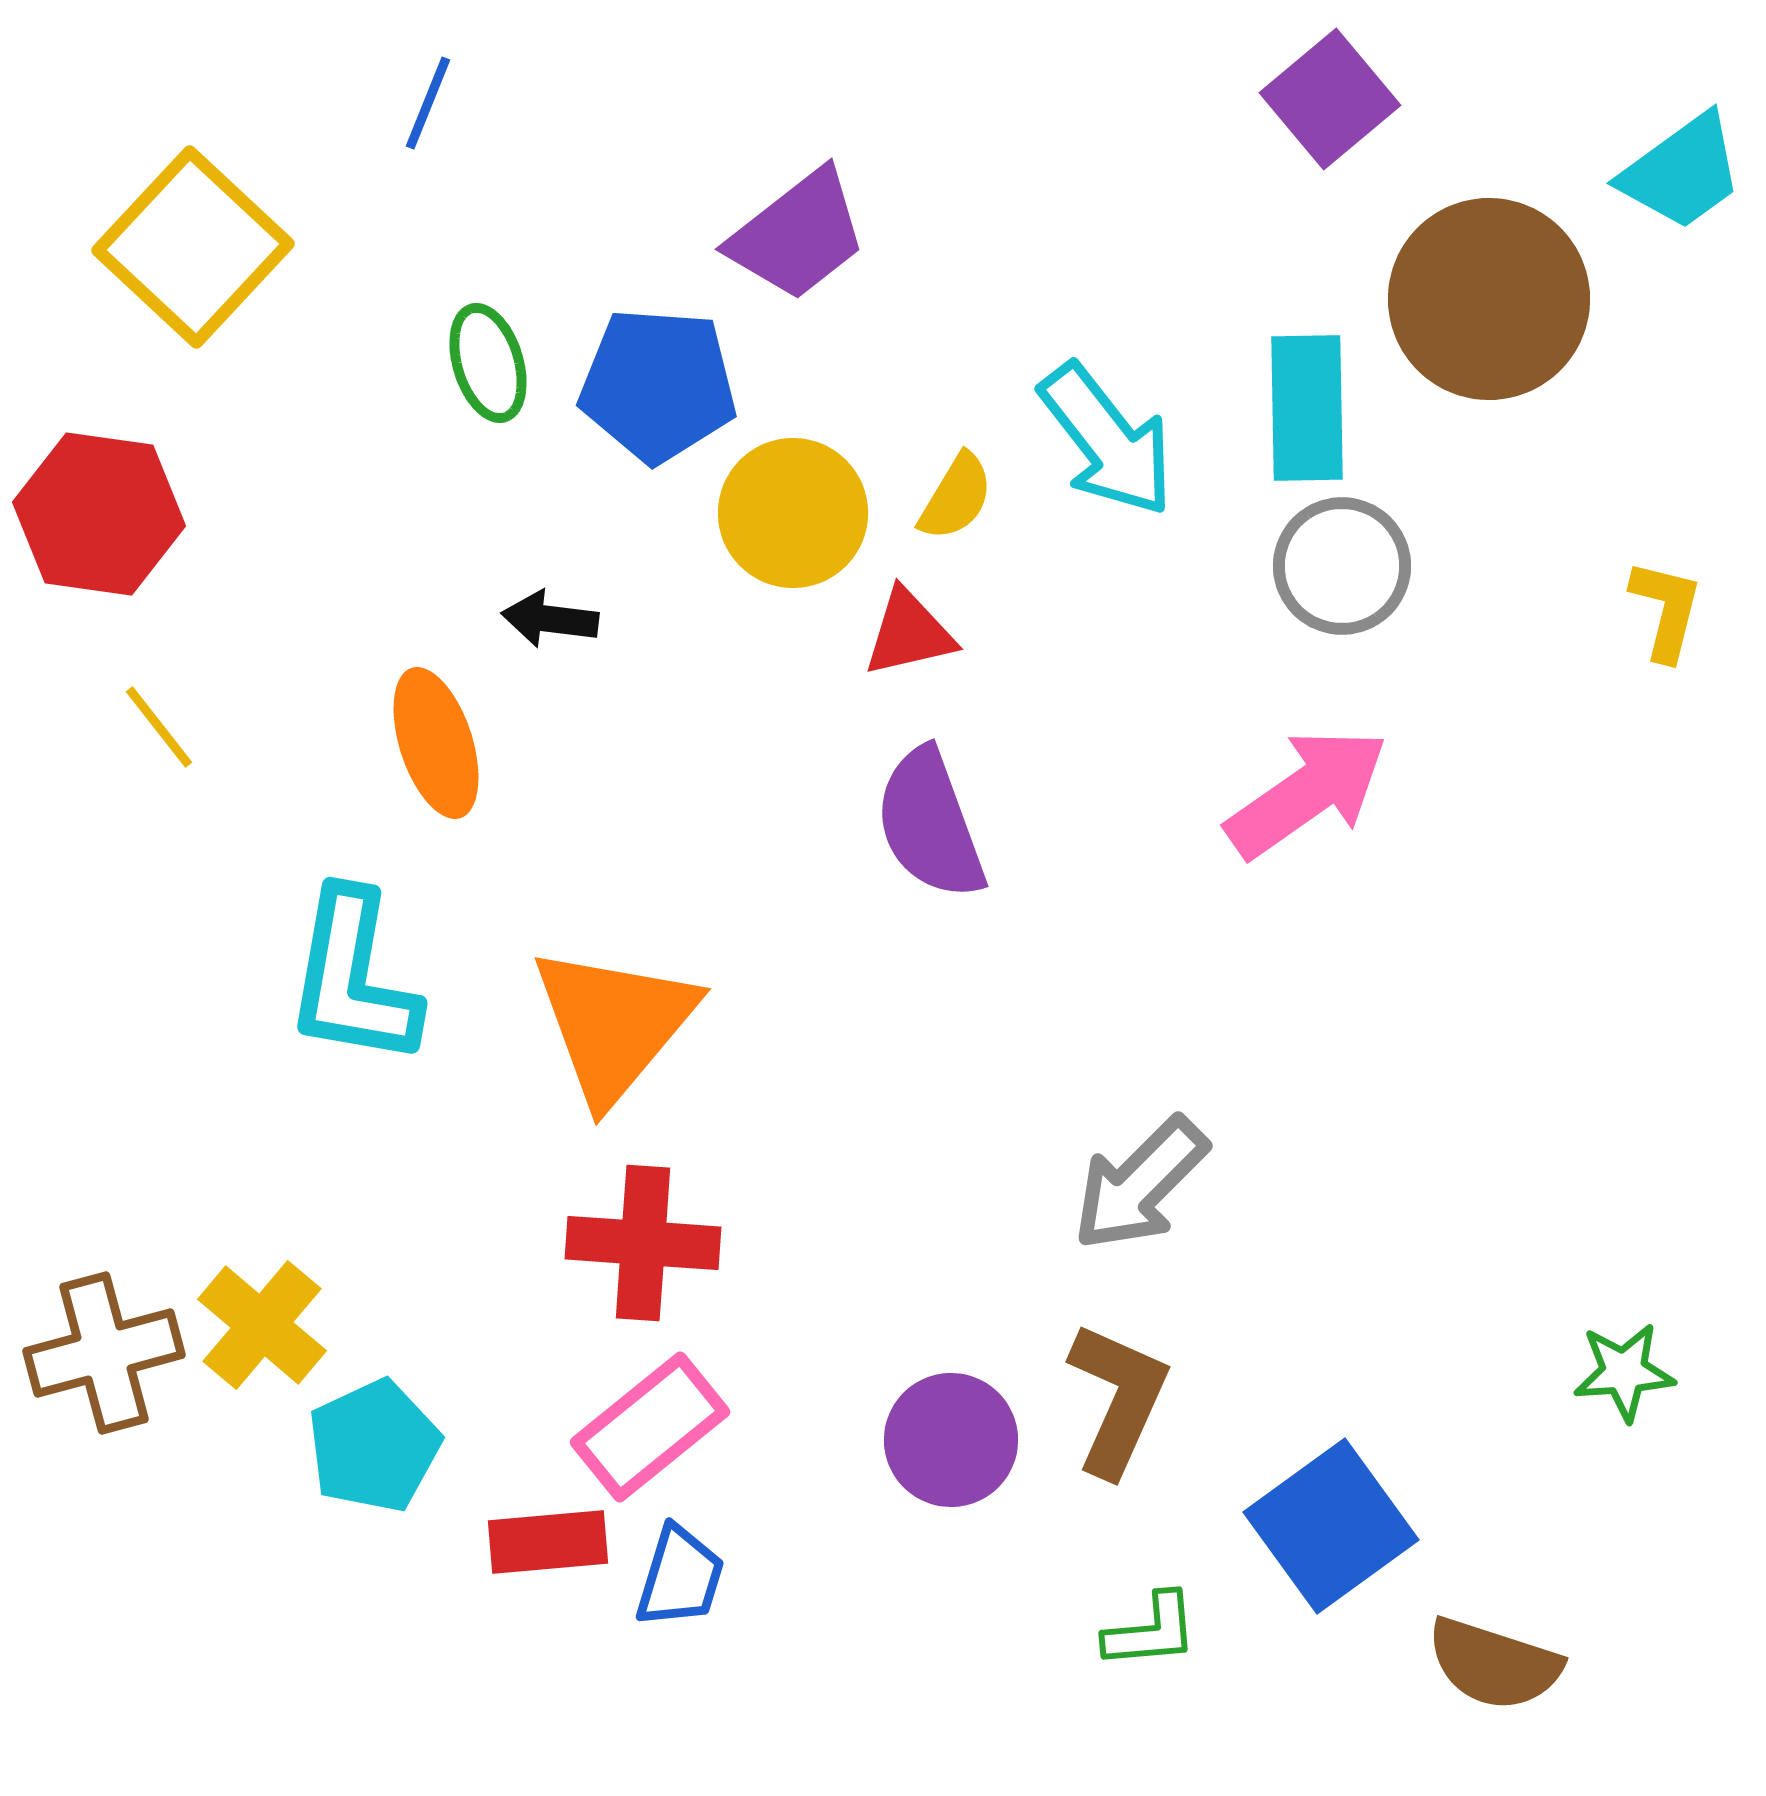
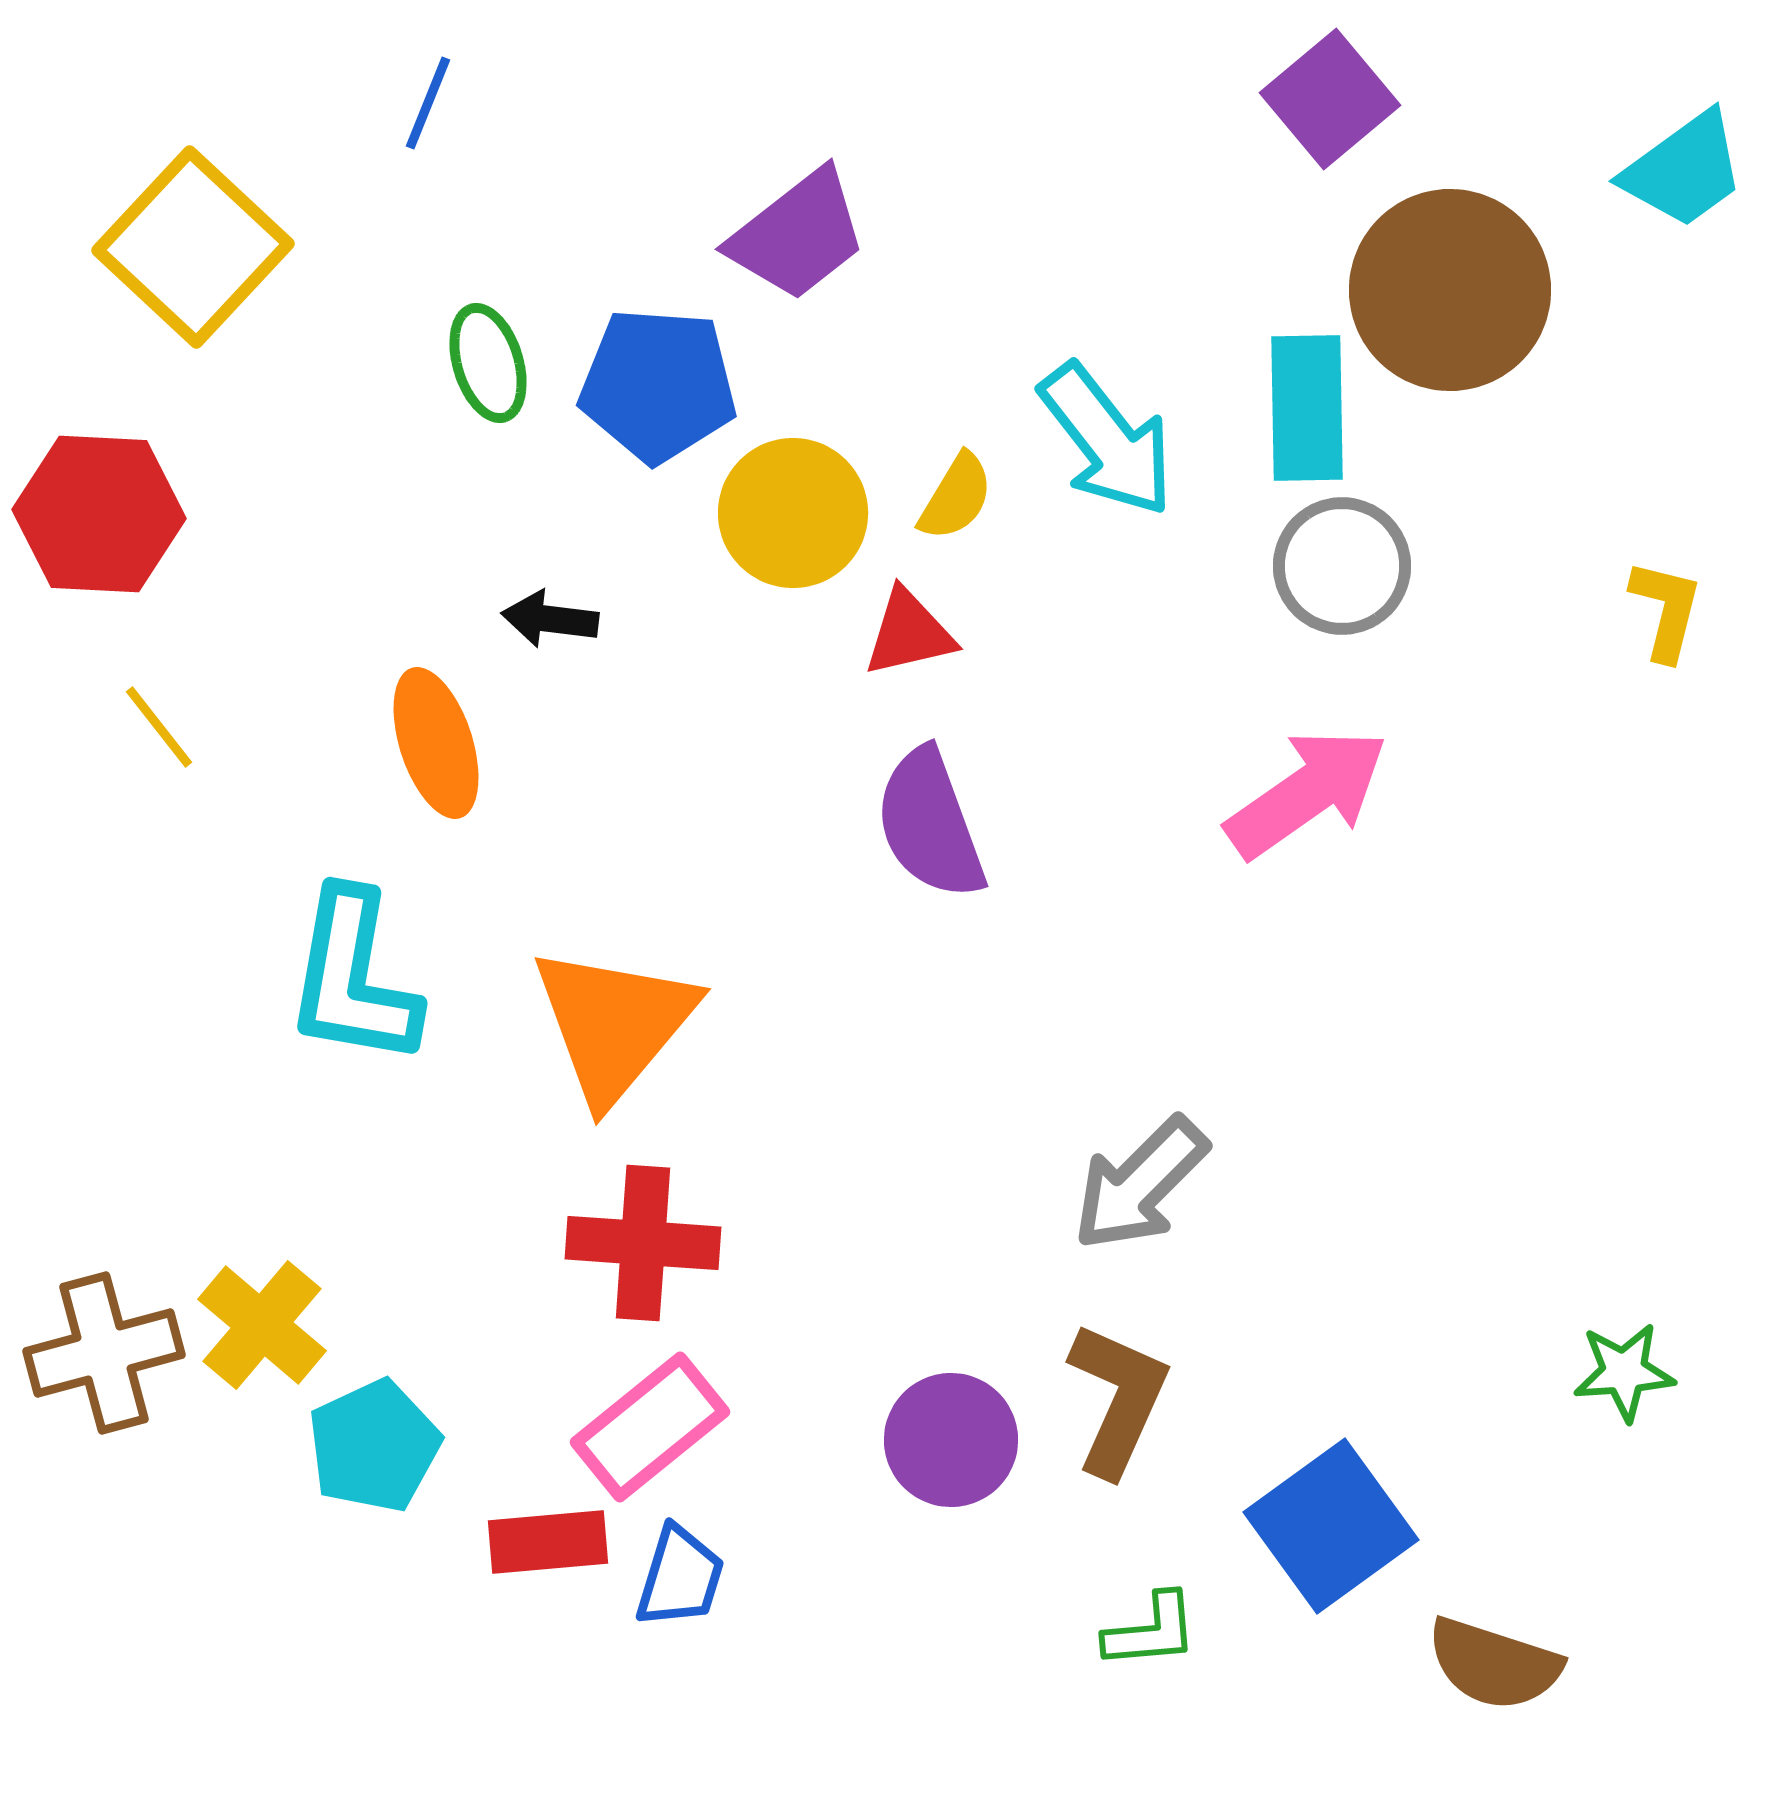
cyan trapezoid: moved 2 px right, 2 px up
brown circle: moved 39 px left, 9 px up
red hexagon: rotated 5 degrees counterclockwise
